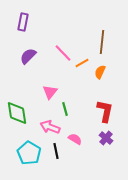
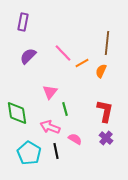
brown line: moved 5 px right, 1 px down
orange semicircle: moved 1 px right, 1 px up
